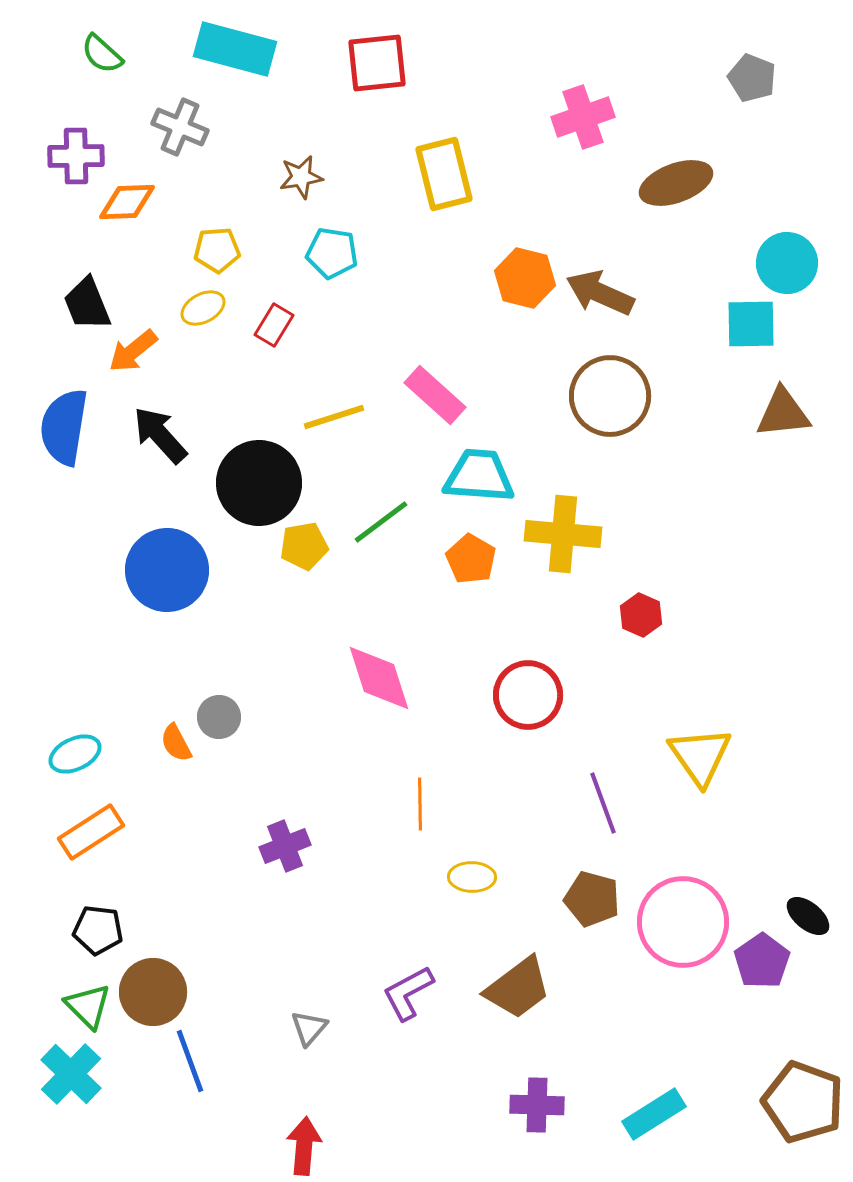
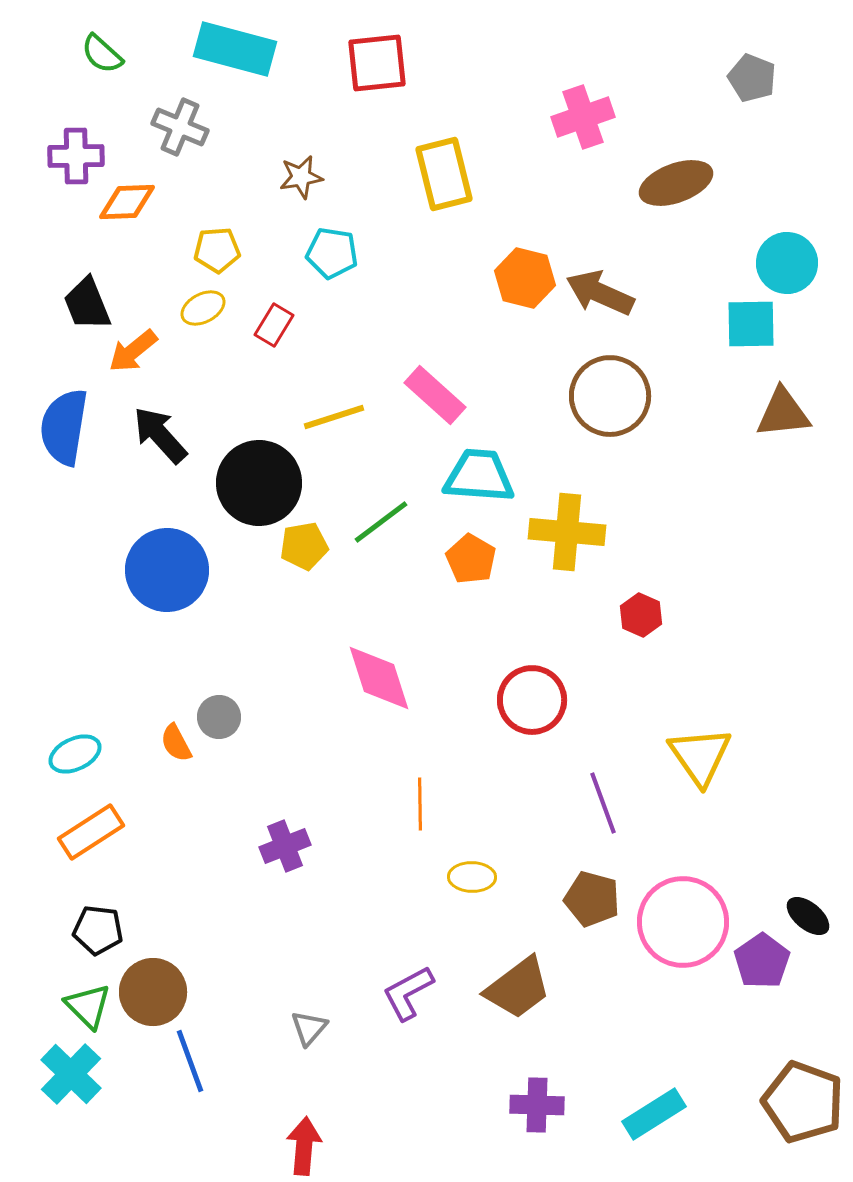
yellow cross at (563, 534): moved 4 px right, 2 px up
red circle at (528, 695): moved 4 px right, 5 px down
